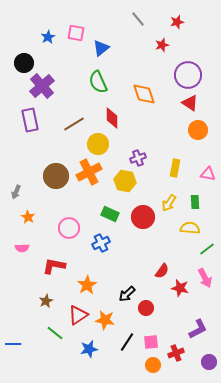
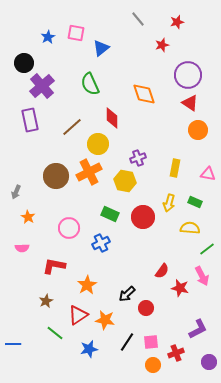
green semicircle at (98, 82): moved 8 px left, 2 px down
brown line at (74, 124): moved 2 px left, 3 px down; rotated 10 degrees counterclockwise
green rectangle at (195, 202): rotated 64 degrees counterclockwise
yellow arrow at (169, 203): rotated 18 degrees counterclockwise
pink arrow at (205, 278): moved 3 px left, 2 px up
